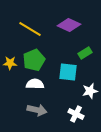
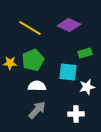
yellow line: moved 1 px up
green rectangle: rotated 16 degrees clockwise
green pentagon: moved 1 px left
white semicircle: moved 2 px right, 2 px down
white star: moved 3 px left, 4 px up
gray arrow: rotated 60 degrees counterclockwise
white cross: rotated 28 degrees counterclockwise
